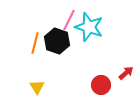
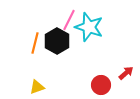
black hexagon: rotated 10 degrees clockwise
yellow triangle: rotated 42 degrees clockwise
